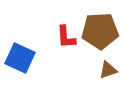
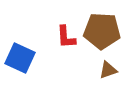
brown pentagon: moved 2 px right; rotated 6 degrees clockwise
